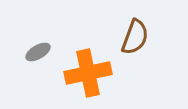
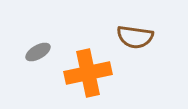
brown semicircle: rotated 78 degrees clockwise
